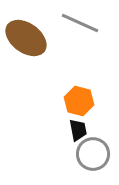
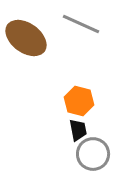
gray line: moved 1 px right, 1 px down
